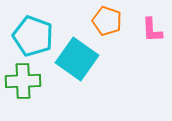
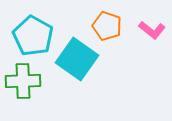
orange pentagon: moved 5 px down
pink L-shape: rotated 48 degrees counterclockwise
cyan pentagon: rotated 9 degrees clockwise
